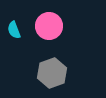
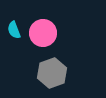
pink circle: moved 6 px left, 7 px down
